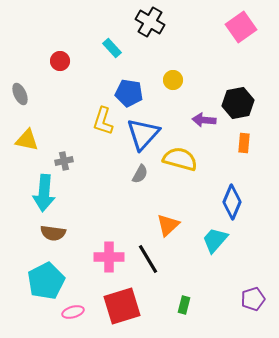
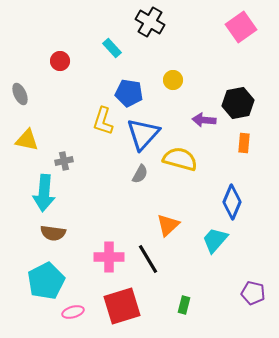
purple pentagon: moved 6 px up; rotated 30 degrees clockwise
